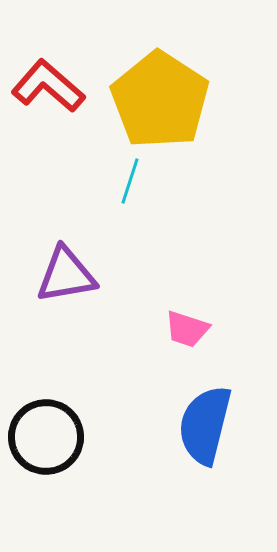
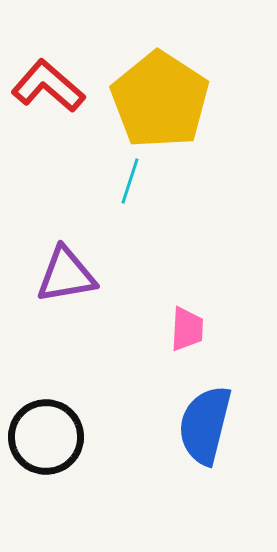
pink trapezoid: rotated 105 degrees counterclockwise
